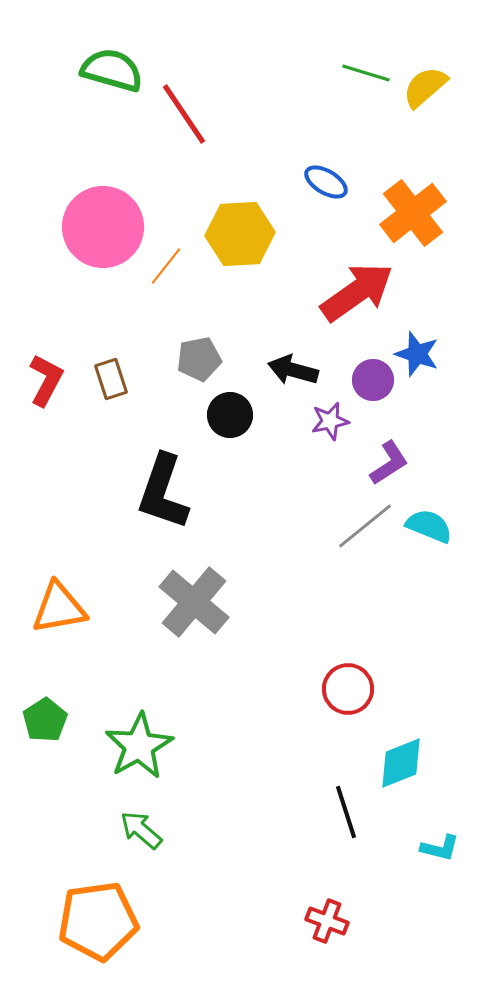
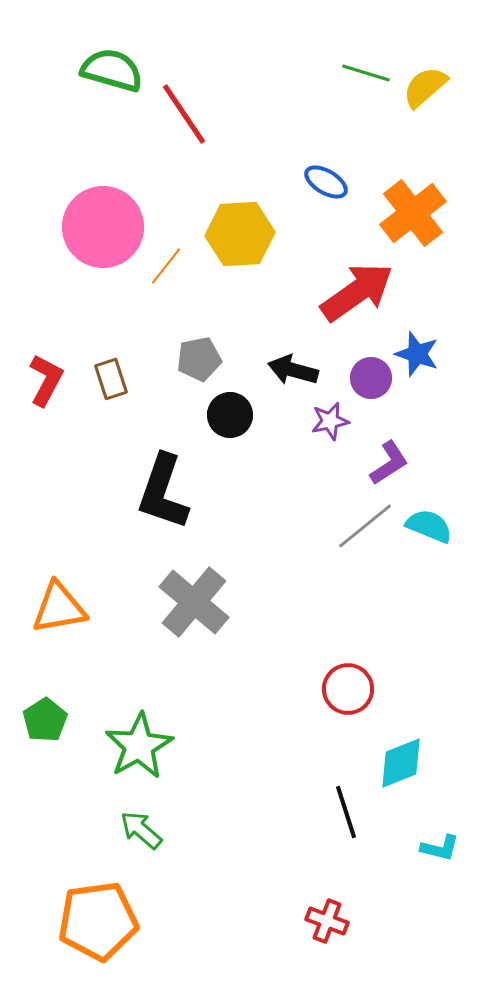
purple circle: moved 2 px left, 2 px up
